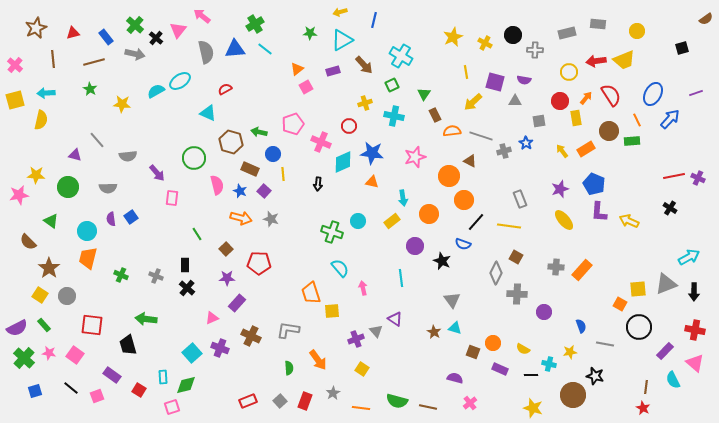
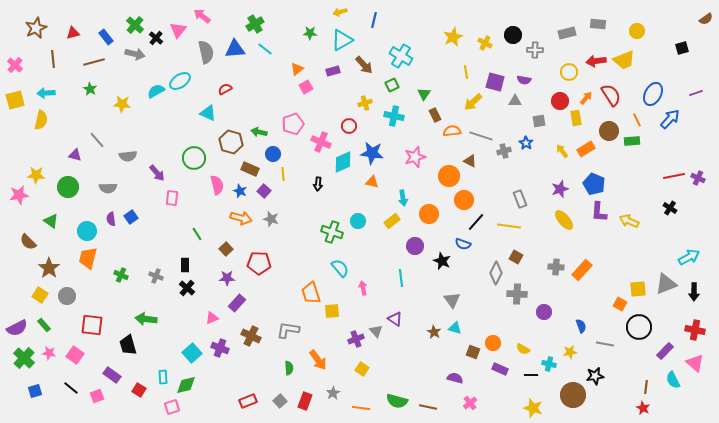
black star at (595, 376): rotated 24 degrees counterclockwise
